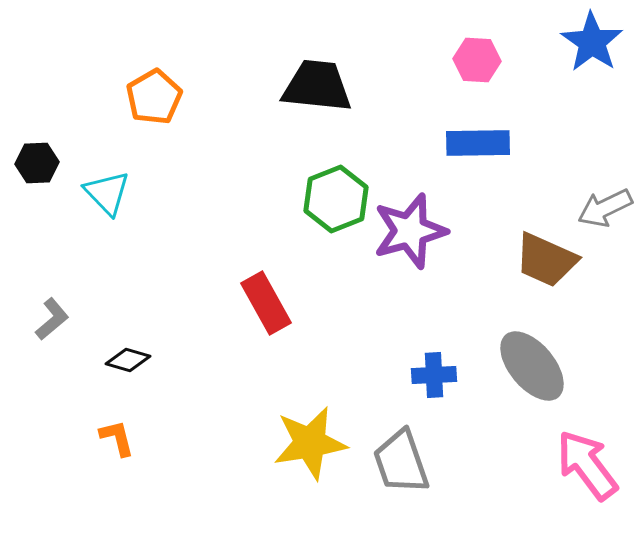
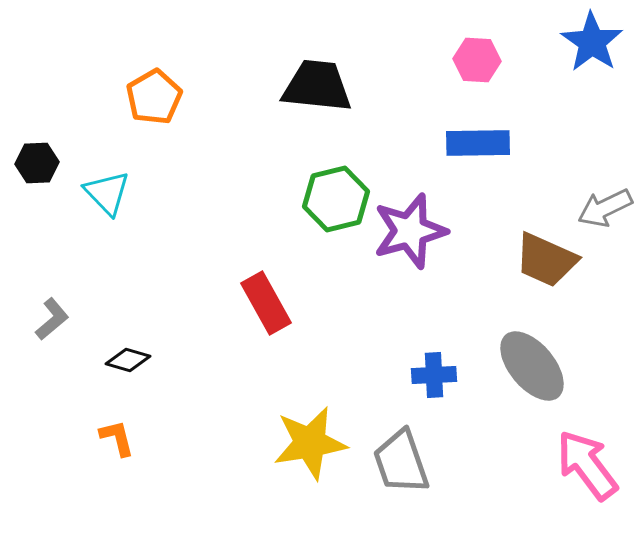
green hexagon: rotated 8 degrees clockwise
